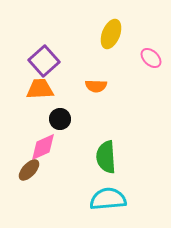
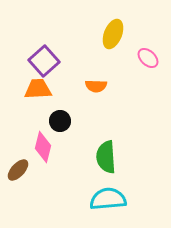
yellow ellipse: moved 2 px right
pink ellipse: moved 3 px left
orange trapezoid: moved 2 px left
black circle: moved 2 px down
pink diamond: rotated 52 degrees counterclockwise
brown ellipse: moved 11 px left
